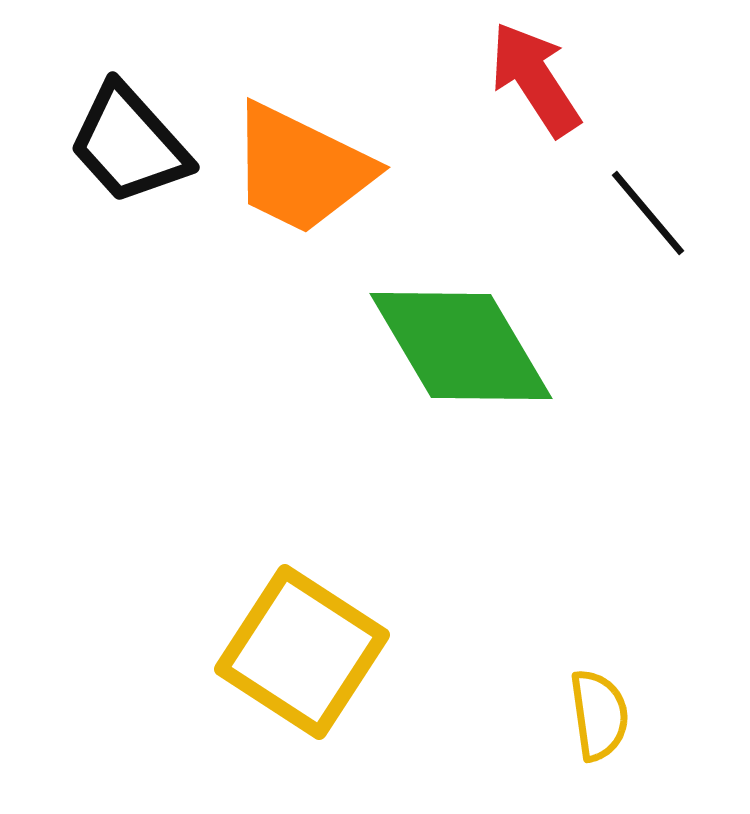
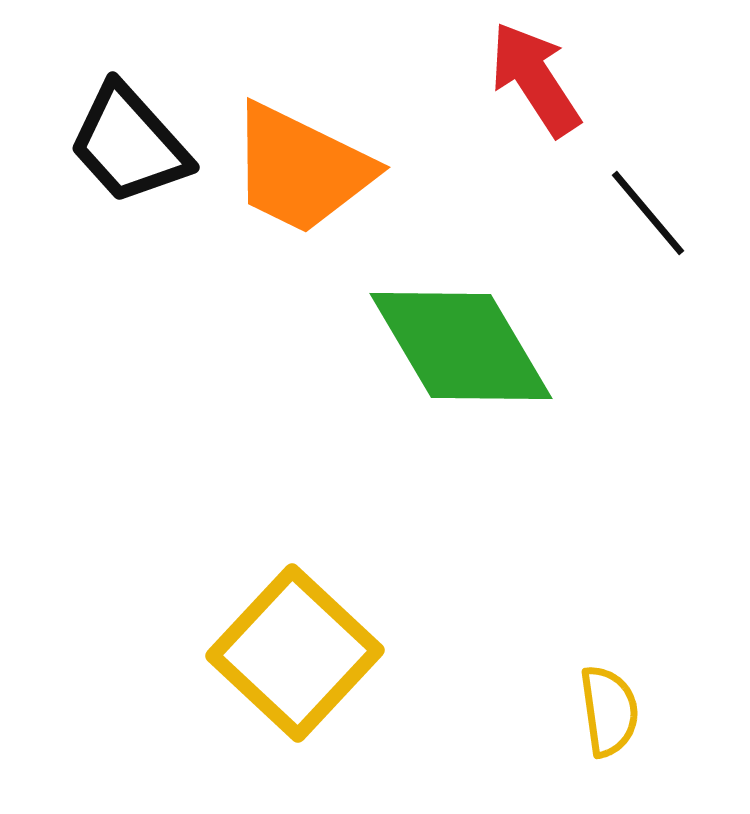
yellow square: moved 7 px left, 1 px down; rotated 10 degrees clockwise
yellow semicircle: moved 10 px right, 4 px up
